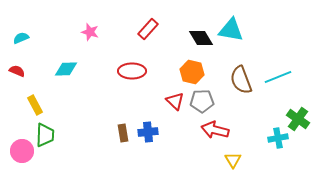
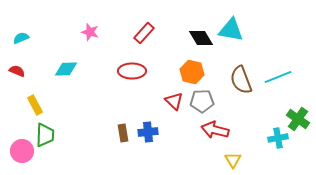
red rectangle: moved 4 px left, 4 px down
red triangle: moved 1 px left
